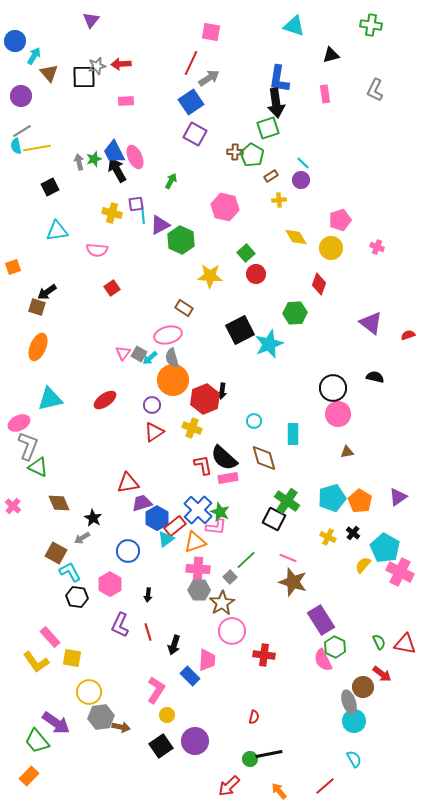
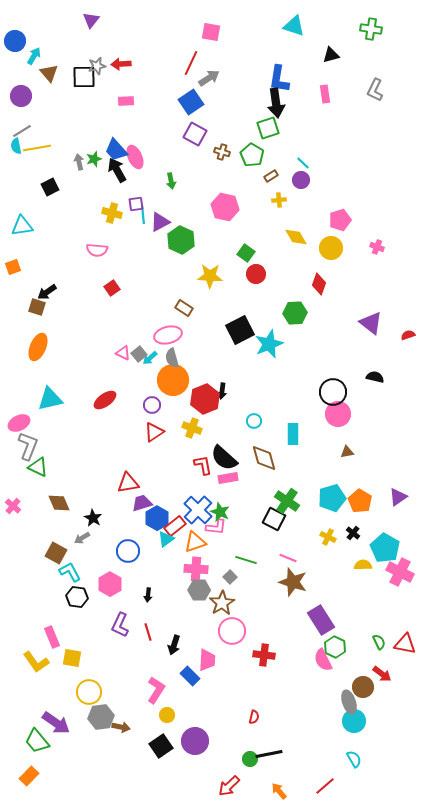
green cross at (371, 25): moved 4 px down
blue trapezoid at (114, 152): moved 2 px right, 2 px up; rotated 15 degrees counterclockwise
brown cross at (235, 152): moved 13 px left; rotated 14 degrees clockwise
green arrow at (171, 181): rotated 140 degrees clockwise
purple triangle at (160, 225): moved 3 px up
cyan triangle at (57, 231): moved 35 px left, 5 px up
green square at (246, 253): rotated 12 degrees counterclockwise
pink triangle at (123, 353): rotated 42 degrees counterclockwise
gray square at (139, 354): rotated 21 degrees clockwise
black circle at (333, 388): moved 4 px down
green line at (246, 560): rotated 60 degrees clockwise
yellow semicircle at (363, 565): rotated 48 degrees clockwise
pink cross at (198, 569): moved 2 px left
pink rectangle at (50, 637): moved 2 px right; rotated 20 degrees clockwise
